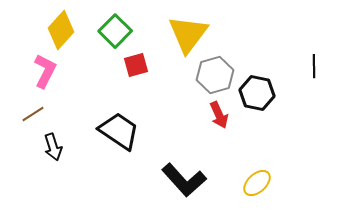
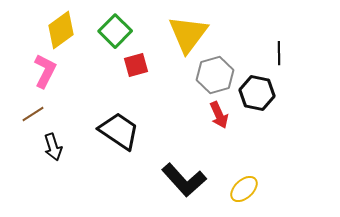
yellow diamond: rotated 12 degrees clockwise
black line: moved 35 px left, 13 px up
yellow ellipse: moved 13 px left, 6 px down
